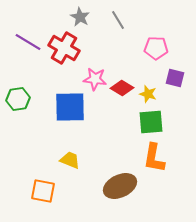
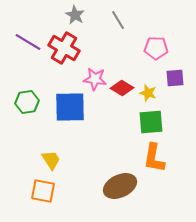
gray star: moved 5 px left, 2 px up
purple square: rotated 18 degrees counterclockwise
yellow star: moved 1 px up
green hexagon: moved 9 px right, 3 px down
yellow trapezoid: moved 19 px left; rotated 35 degrees clockwise
